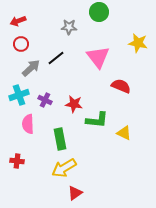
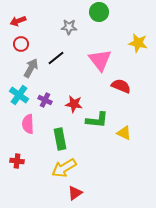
pink triangle: moved 2 px right, 3 px down
gray arrow: rotated 18 degrees counterclockwise
cyan cross: rotated 36 degrees counterclockwise
